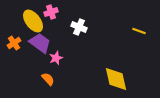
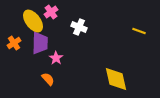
pink cross: rotated 16 degrees counterclockwise
purple trapezoid: rotated 55 degrees clockwise
pink star: rotated 16 degrees counterclockwise
